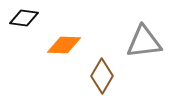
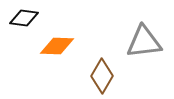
orange diamond: moved 7 px left, 1 px down
